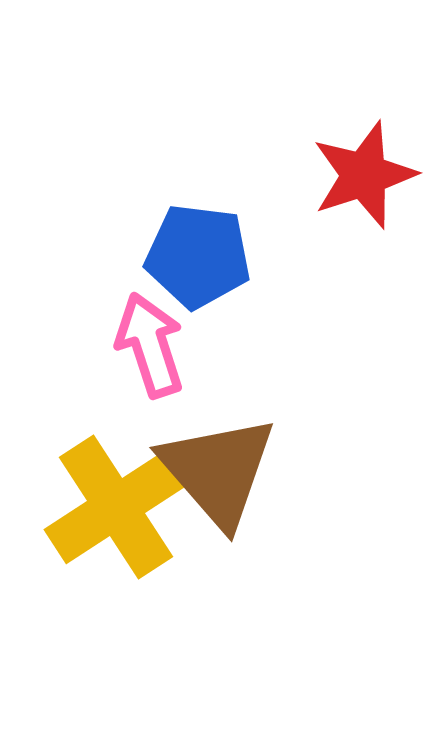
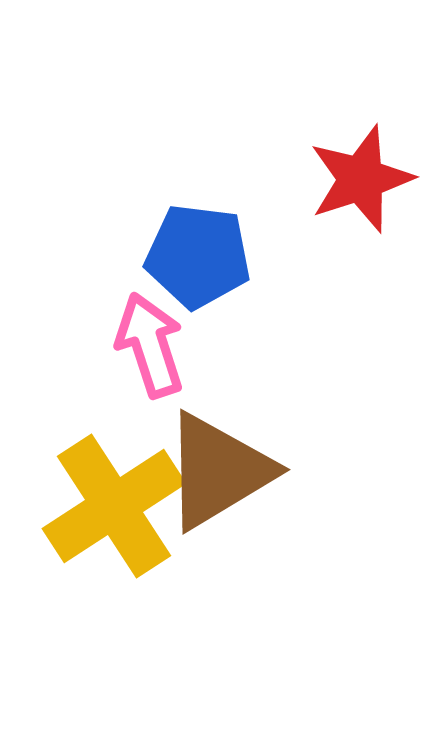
red star: moved 3 px left, 4 px down
brown triangle: rotated 40 degrees clockwise
yellow cross: moved 2 px left, 1 px up
